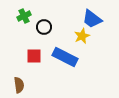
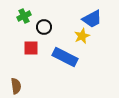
blue trapezoid: rotated 65 degrees counterclockwise
red square: moved 3 px left, 8 px up
brown semicircle: moved 3 px left, 1 px down
